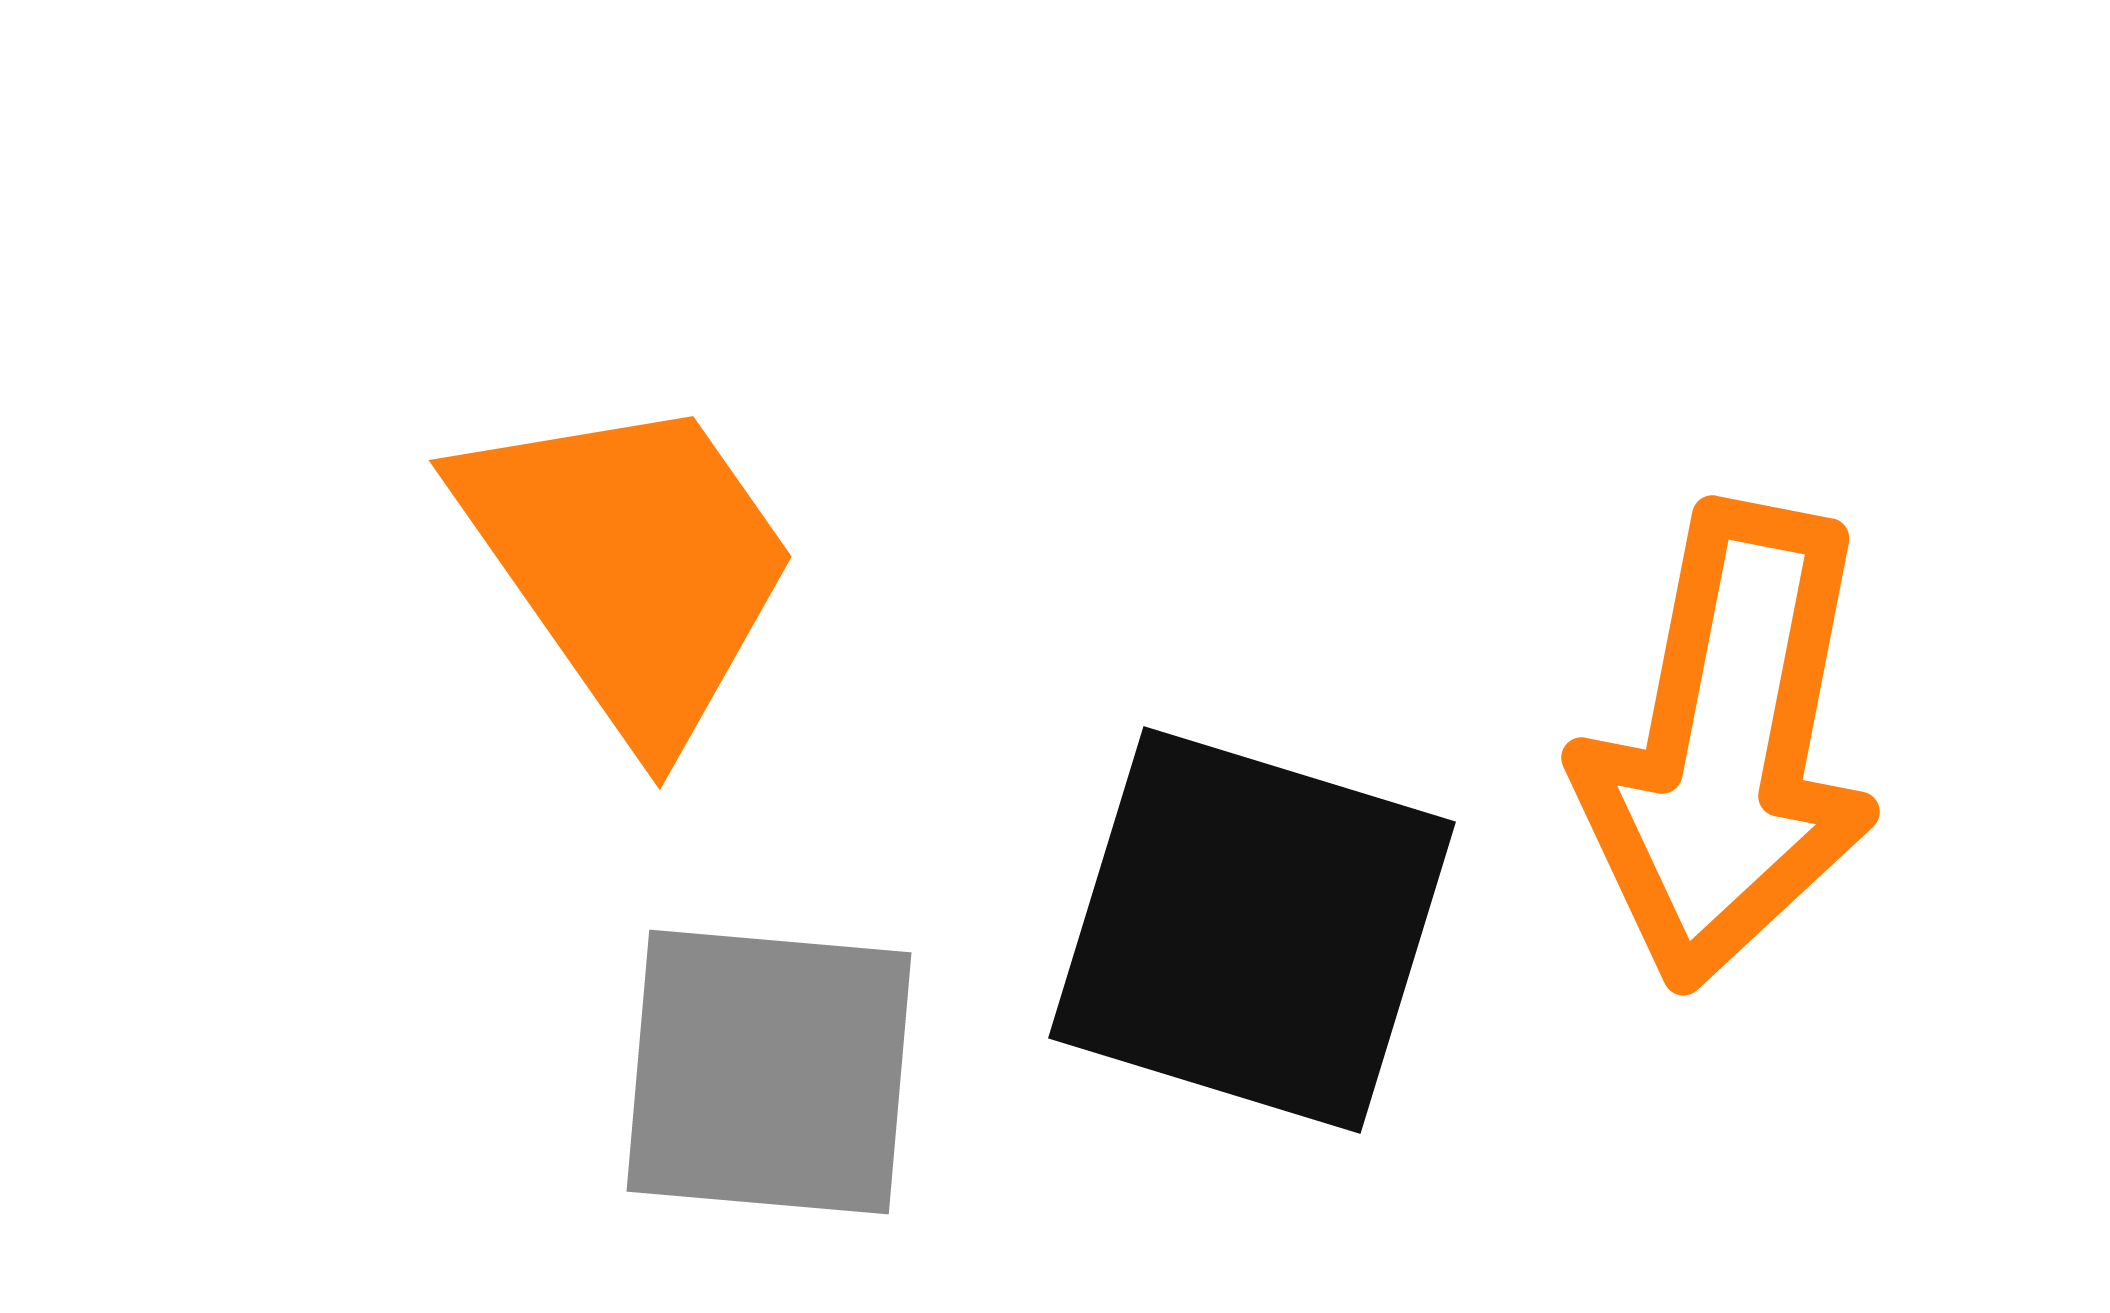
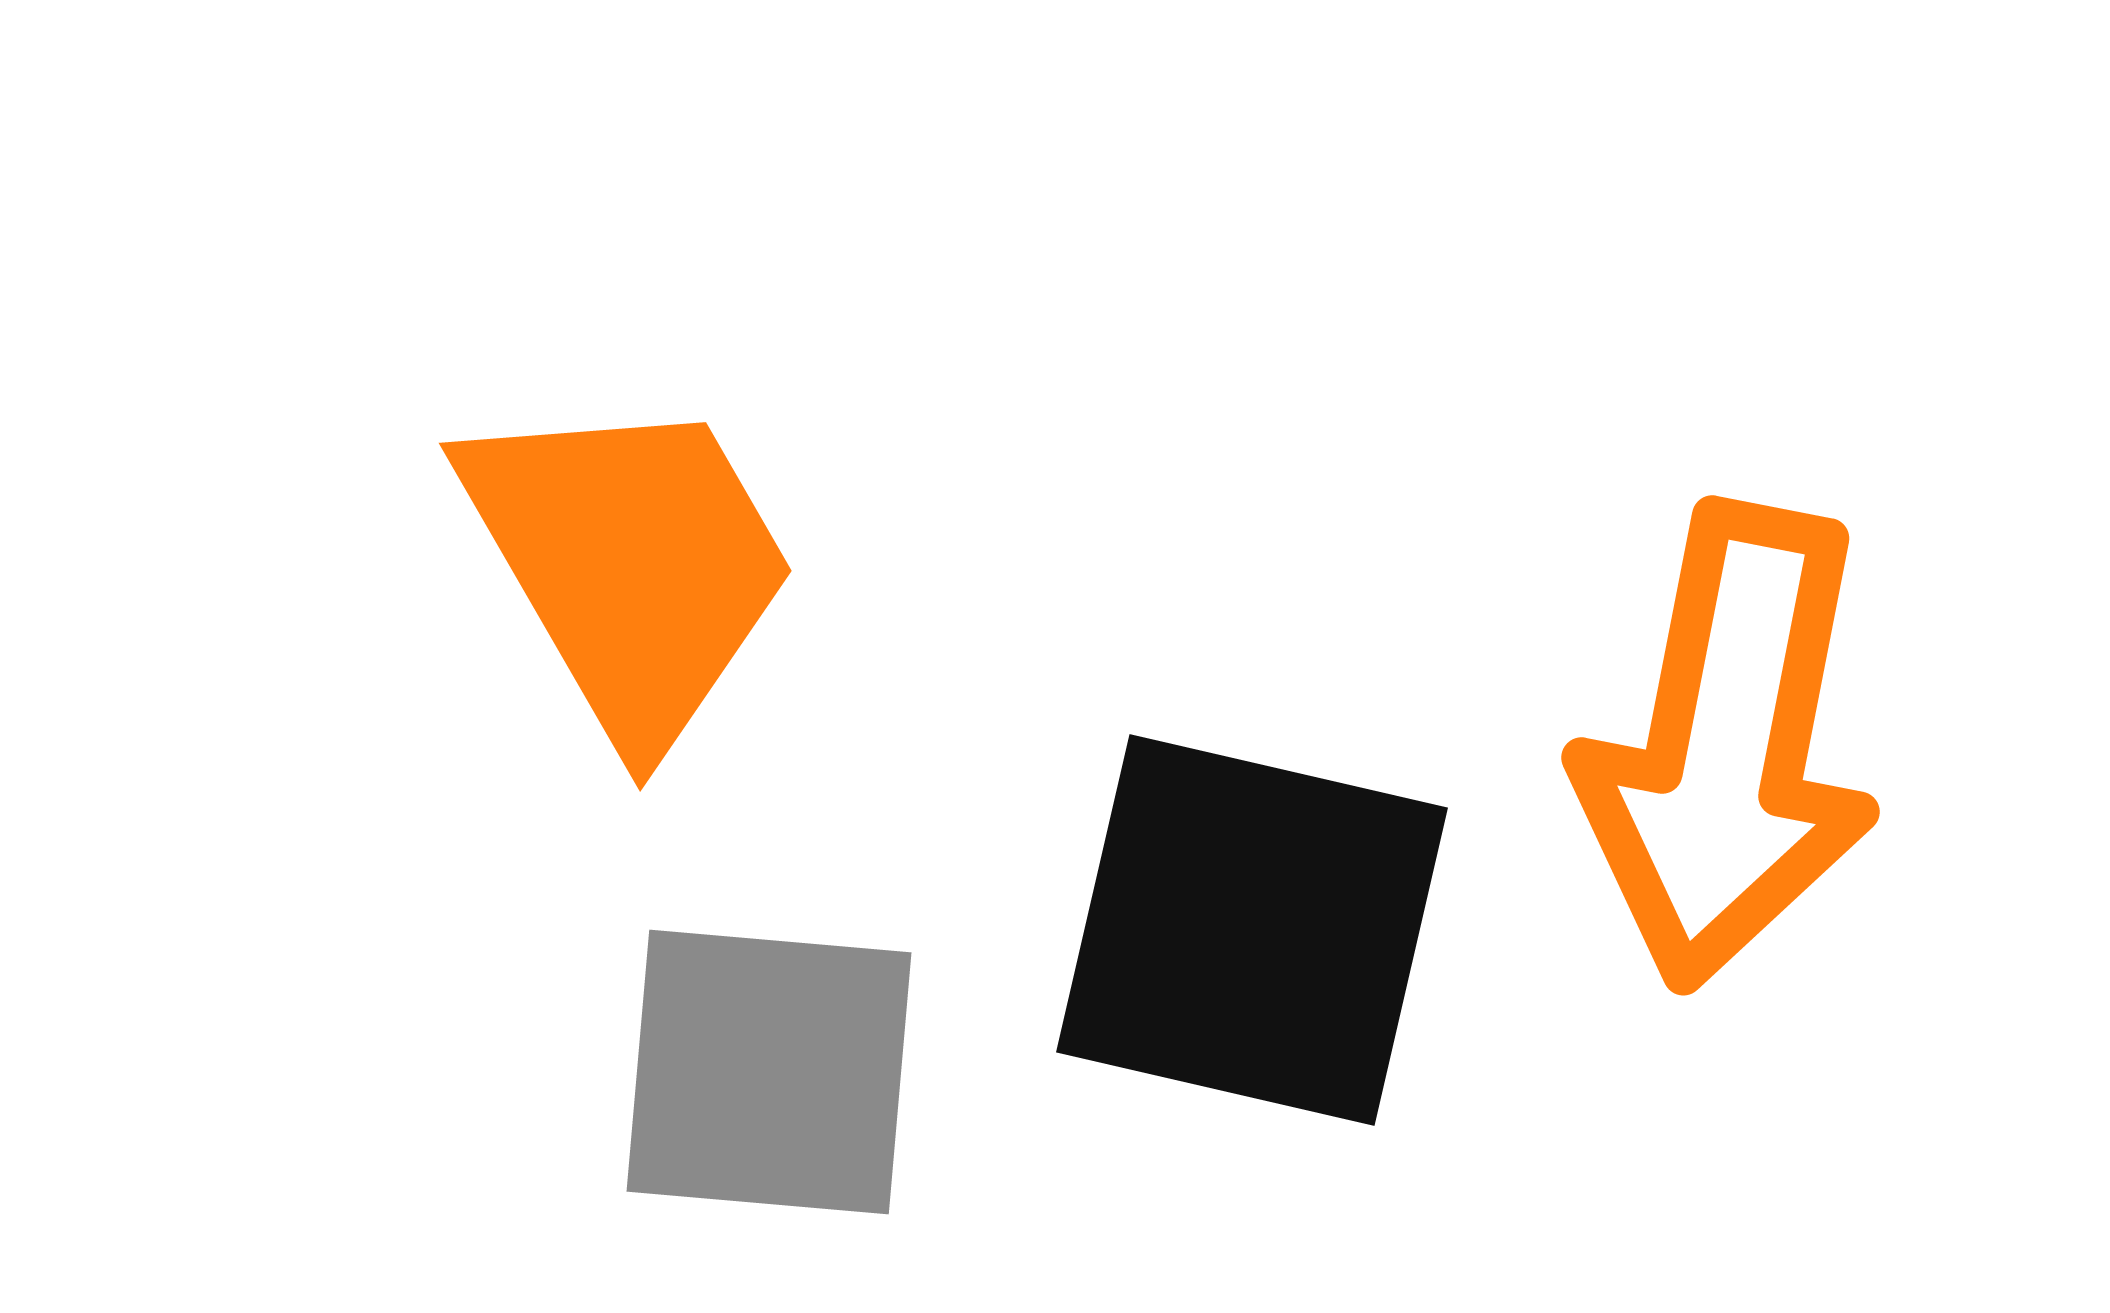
orange trapezoid: rotated 5 degrees clockwise
black square: rotated 4 degrees counterclockwise
